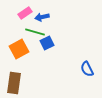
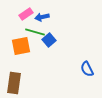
pink rectangle: moved 1 px right, 1 px down
blue square: moved 2 px right, 3 px up; rotated 16 degrees counterclockwise
orange square: moved 2 px right, 3 px up; rotated 18 degrees clockwise
